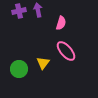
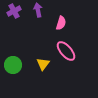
purple cross: moved 5 px left; rotated 16 degrees counterclockwise
yellow triangle: moved 1 px down
green circle: moved 6 px left, 4 px up
